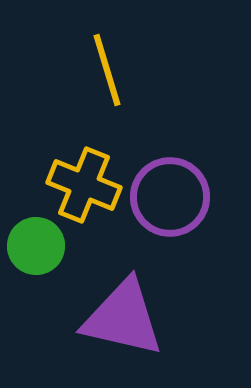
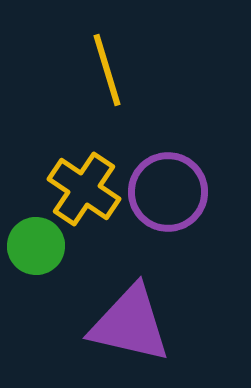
yellow cross: moved 4 px down; rotated 12 degrees clockwise
purple circle: moved 2 px left, 5 px up
purple triangle: moved 7 px right, 6 px down
